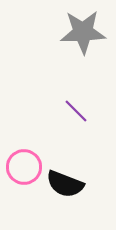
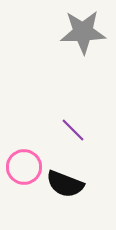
purple line: moved 3 px left, 19 px down
